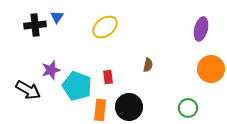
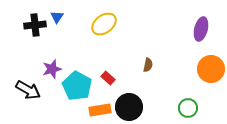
yellow ellipse: moved 1 px left, 3 px up
purple star: moved 1 px right, 1 px up
red rectangle: moved 1 px down; rotated 40 degrees counterclockwise
cyan pentagon: rotated 8 degrees clockwise
orange rectangle: rotated 75 degrees clockwise
